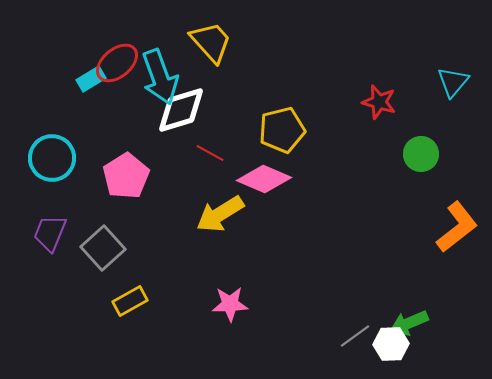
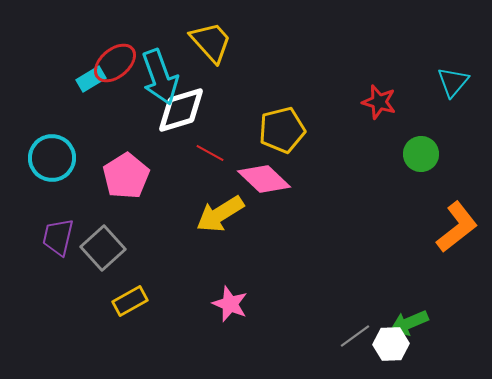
red ellipse: moved 2 px left
pink diamond: rotated 20 degrees clockwise
purple trapezoid: moved 8 px right, 4 px down; rotated 9 degrees counterclockwise
pink star: rotated 24 degrees clockwise
